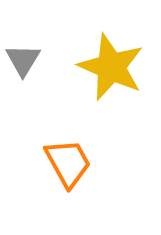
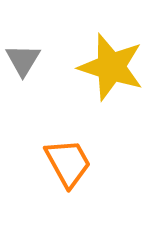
yellow star: rotated 6 degrees counterclockwise
